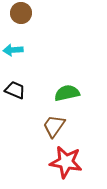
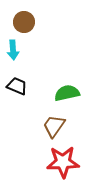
brown circle: moved 3 px right, 9 px down
cyan arrow: rotated 90 degrees counterclockwise
black trapezoid: moved 2 px right, 4 px up
red star: moved 3 px left; rotated 12 degrees counterclockwise
